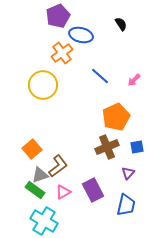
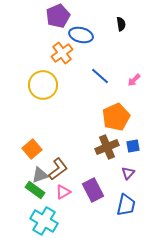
black semicircle: rotated 24 degrees clockwise
blue square: moved 4 px left, 1 px up
brown L-shape: moved 3 px down
